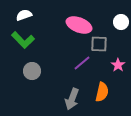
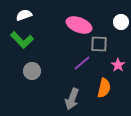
green L-shape: moved 1 px left
orange semicircle: moved 2 px right, 4 px up
